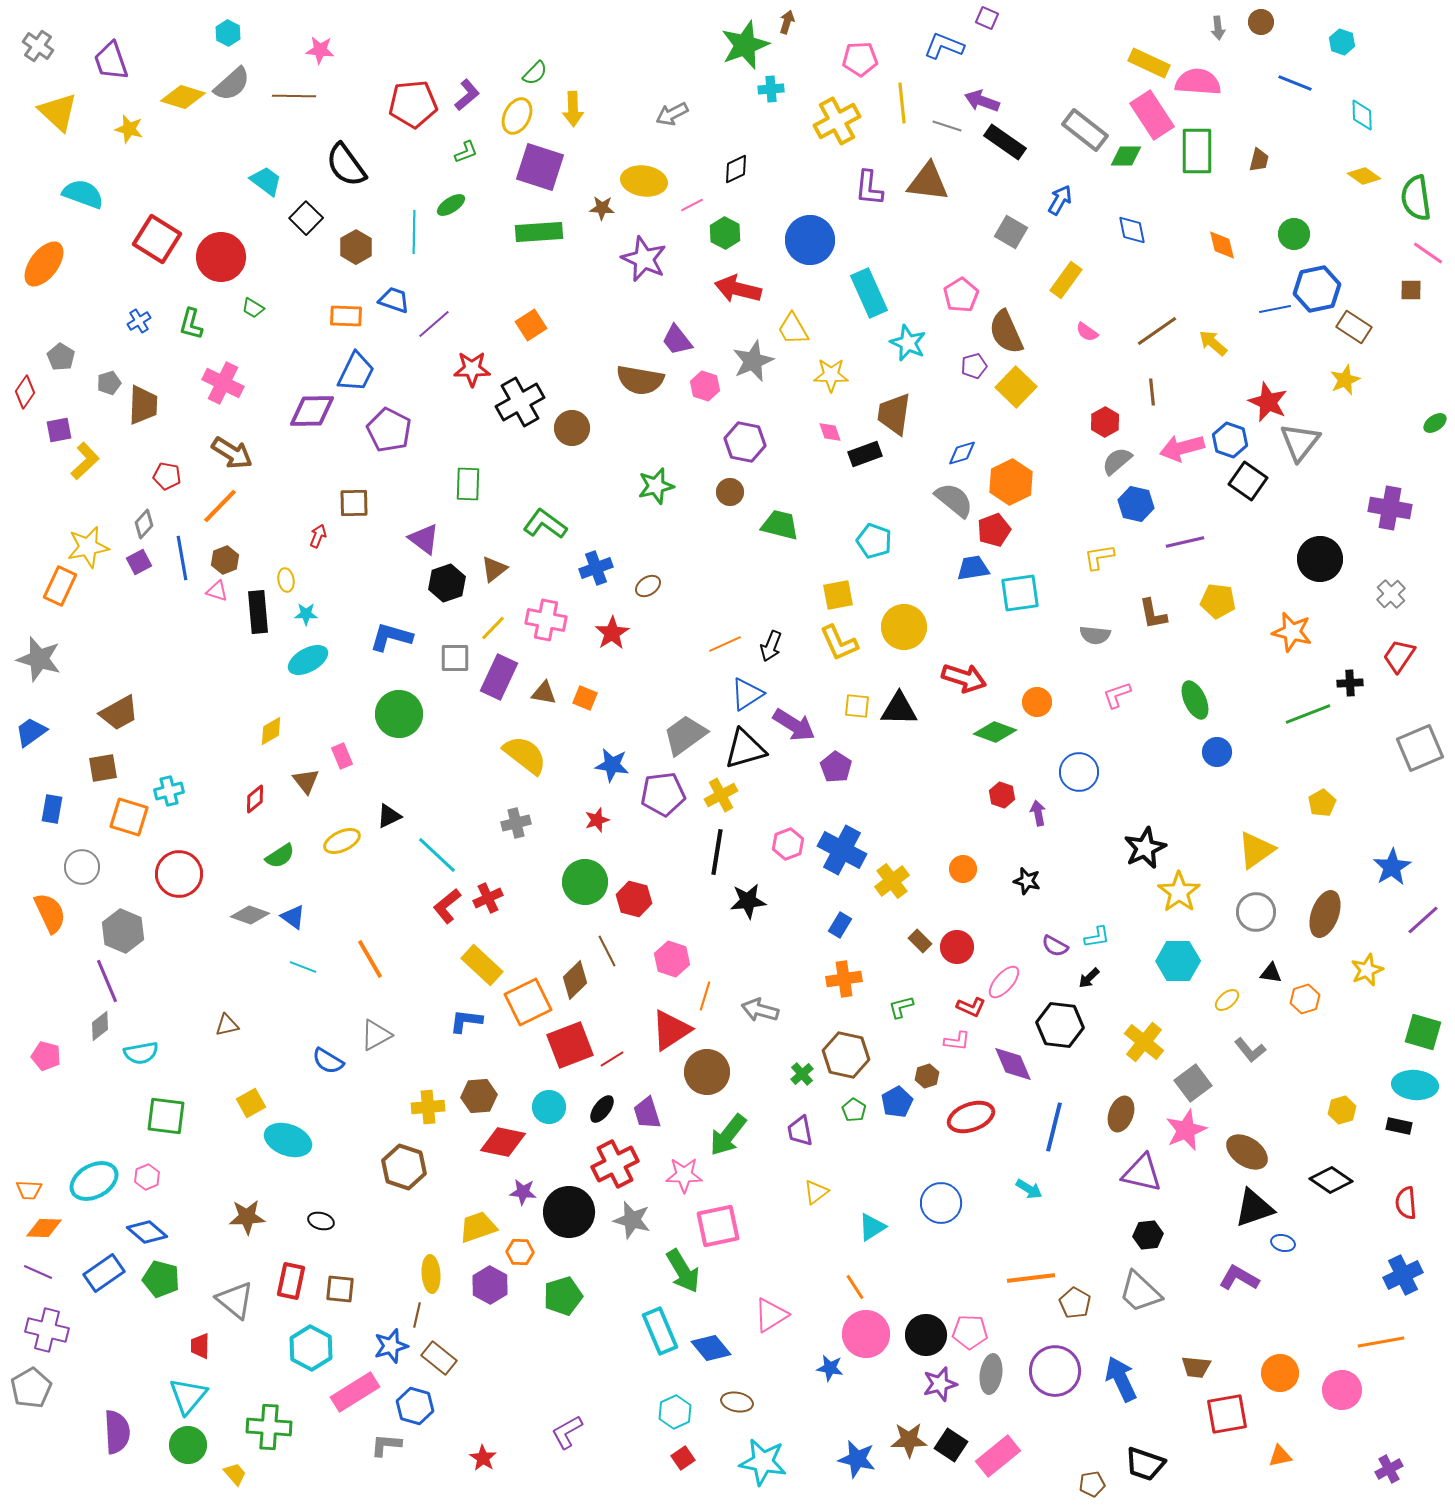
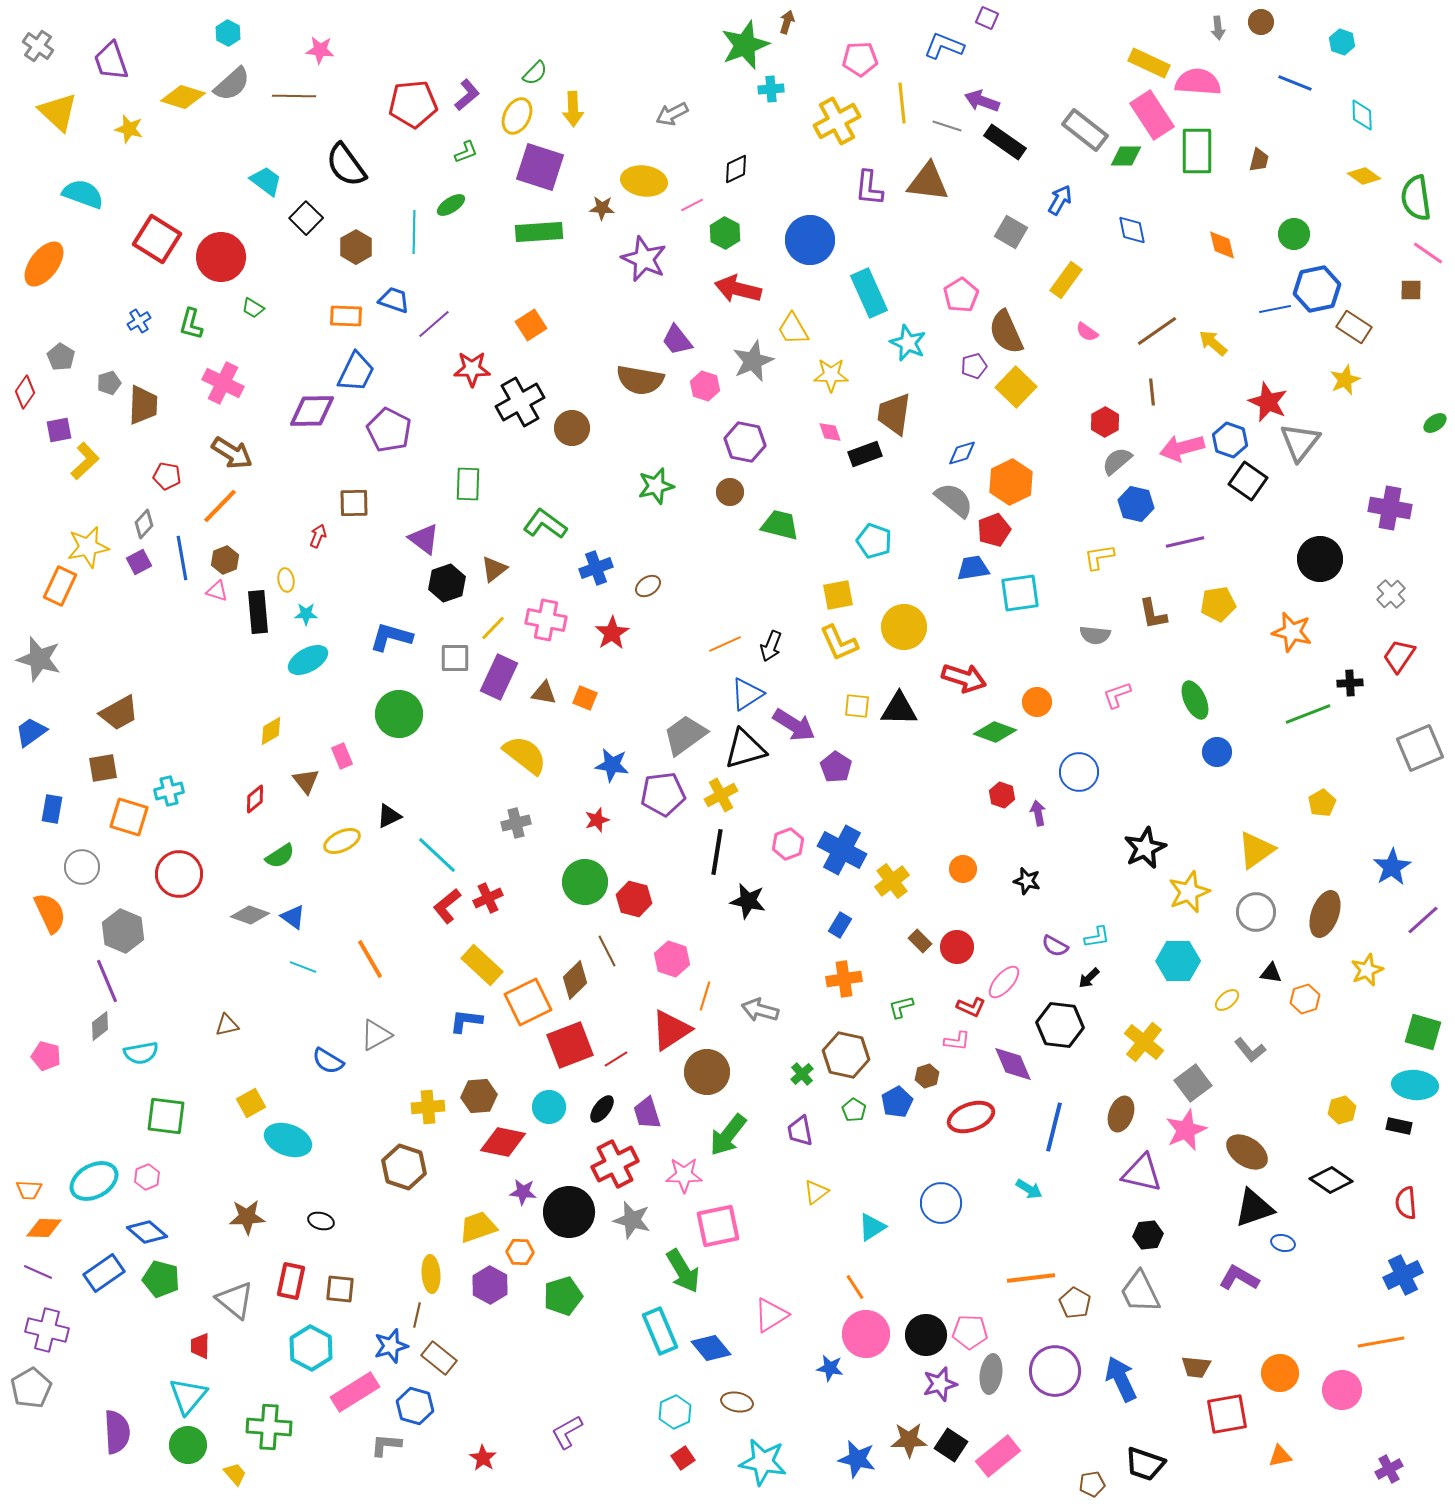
yellow pentagon at (1218, 601): moved 3 px down; rotated 16 degrees counterclockwise
yellow star at (1179, 892): moved 10 px right; rotated 15 degrees clockwise
black star at (748, 901): rotated 18 degrees clockwise
red line at (612, 1059): moved 4 px right
gray trapezoid at (1140, 1292): rotated 21 degrees clockwise
